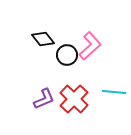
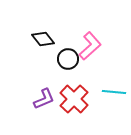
black circle: moved 1 px right, 4 px down
